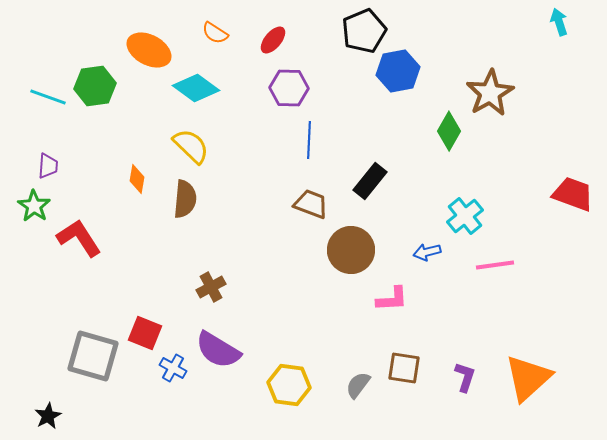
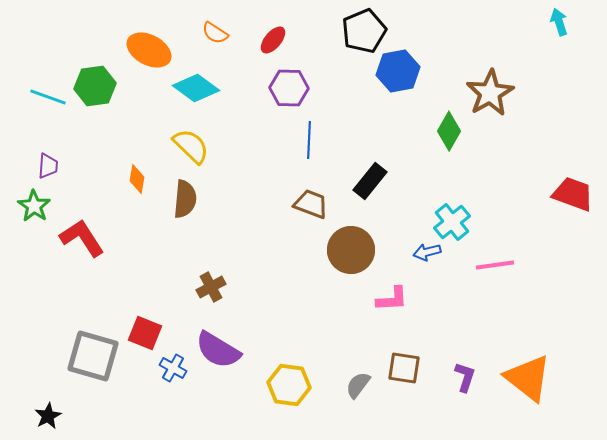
cyan cross: moved 13 px left, 6 px down
red L-shape: moved 3 px right
orange triangle: rotated 40 degrees counterclockwise
